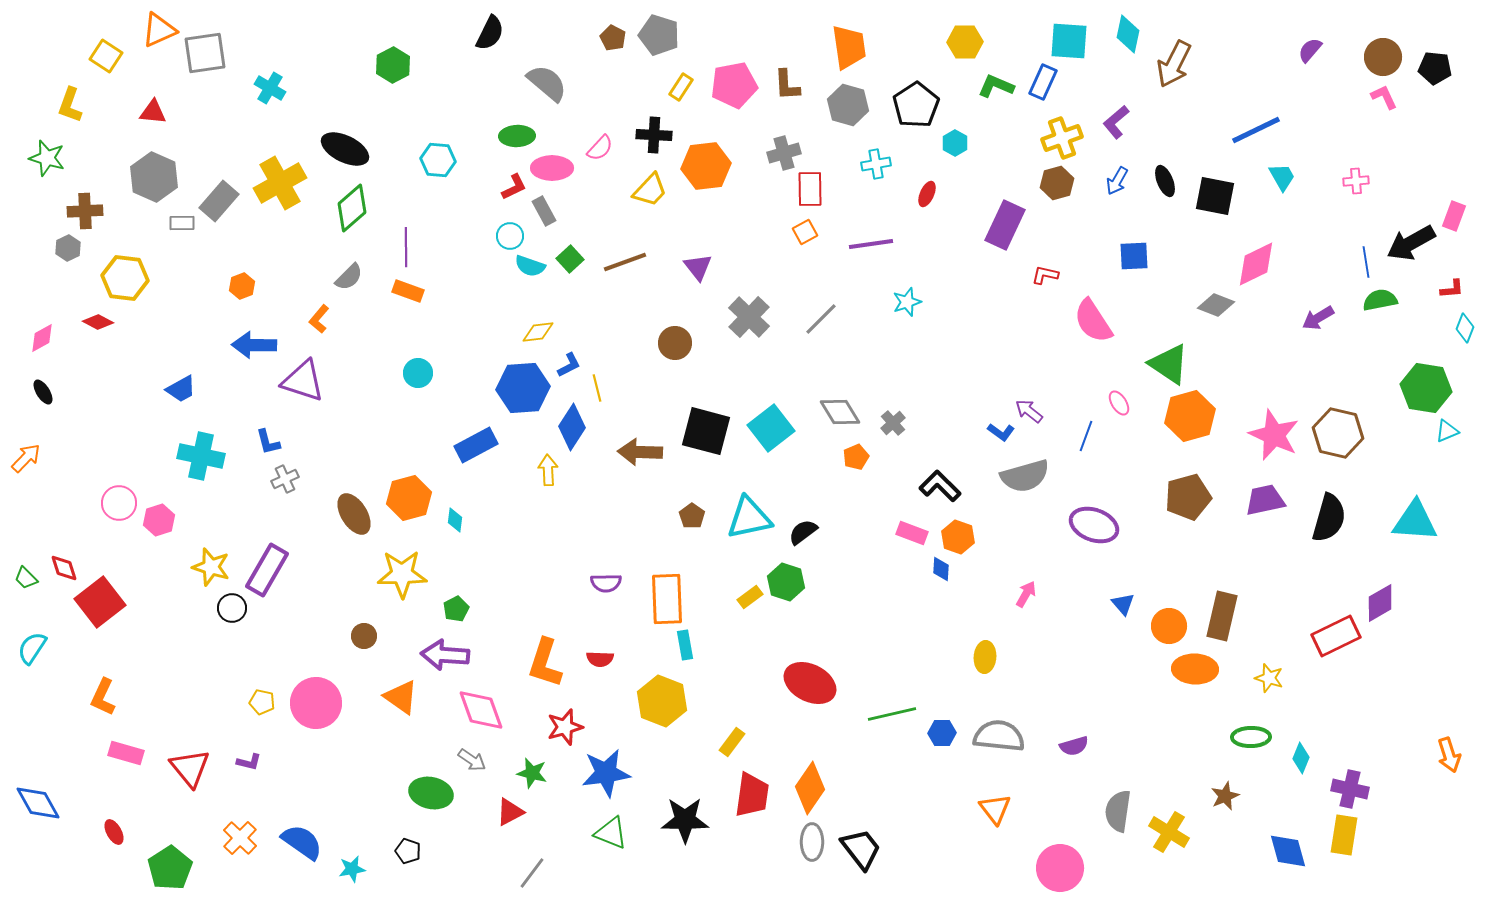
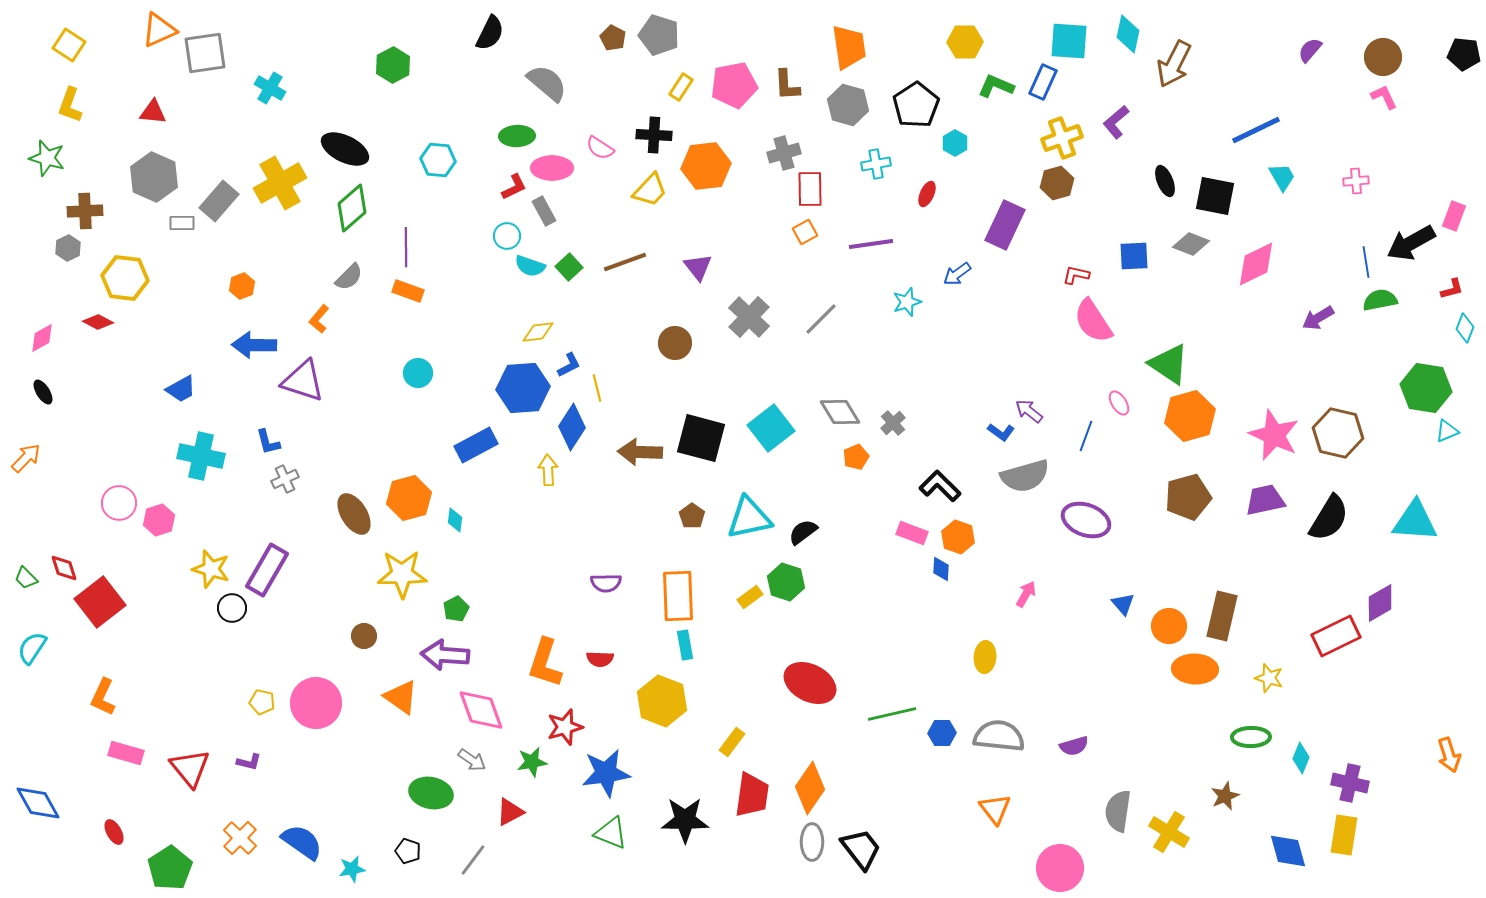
yellow square at (106, 56): moved 37 px left, 11 px up
black pentagon at (1435, 68): moved 29 px right, 14 px up
pink semicircle at (600, 148): rotated 80 degrees clockwise
blue arrow at (1117, 181): moved 160 px left, 93 px down; rotated 24 degrees clockwise
cyan circle at (510, 236): moved 3 px left
green square at (570, 259): moved 1 px left, 8 px down
red L-shape at (1045, 275): moved 31 px right
red L-shape at (1452, 289): rotated 10 degrees counterclockwise
gray diamond at (1216, 305): moved 25 px left, 61 px up
black square at (706, 431): moved 5 px left, 7 px down
black semicircle at (1329, 518): rotated 15 degrees clockwise
purple ellipse at (1094, 525): moved 8 px left, 5 px up
yellow star at (211, 567): moved 2 px down
orange rectangle at (667, 599): moved 11 px right, 3 px up
green star at (532, 773): moved 11 px up; rotated 24 degrees counterclockwise
purple cross at (1350, 789): moved 6 px up
gray line at (532, 873): moved 59 px left, 13 px up
